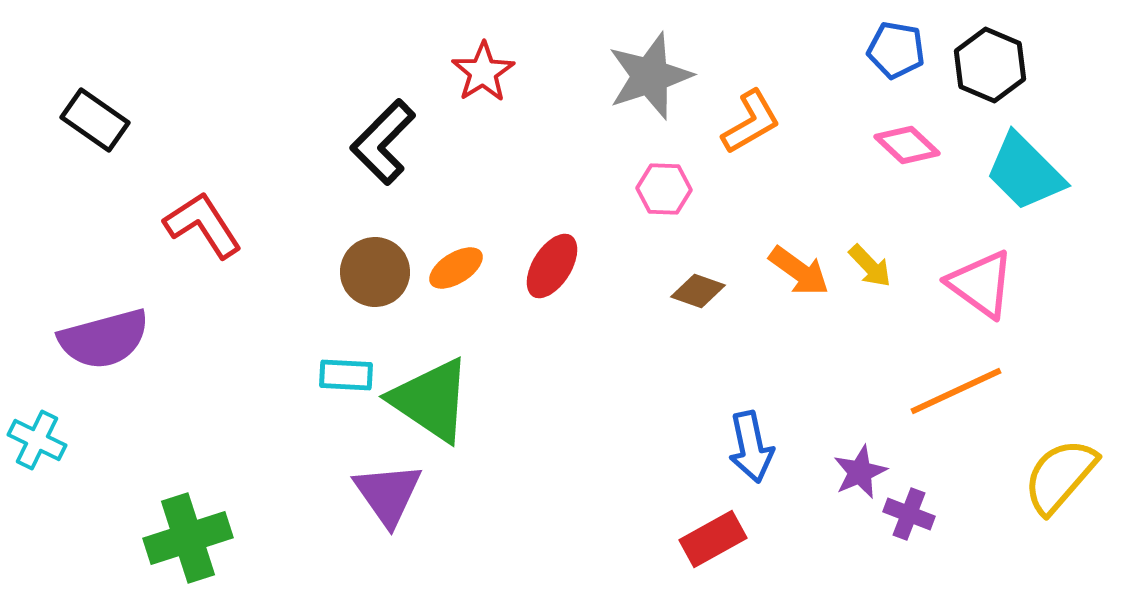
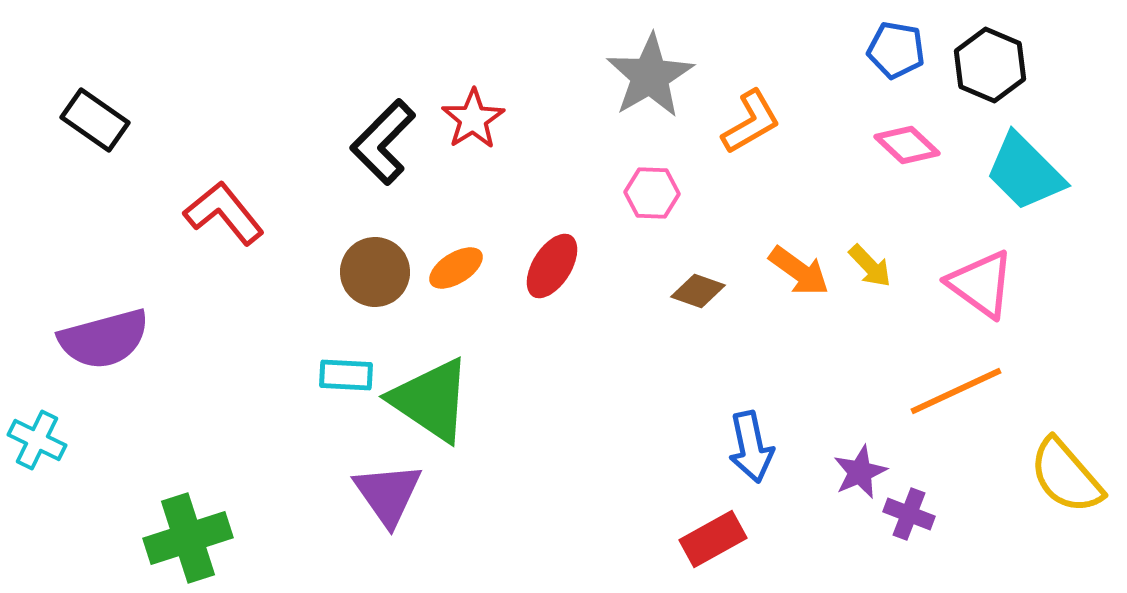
red star: moved 10 px left, 47 px down
gray star: rotated 12 degrees counterclockwise
pink hexagon: moved 12 px left, 4 px down
red L-shape: moved 21 px right, 12 px up; rotated 6 degrees counterclockwise
yellow semicircle: moved 6 px right; rotated 82 degrees counterclockwise
